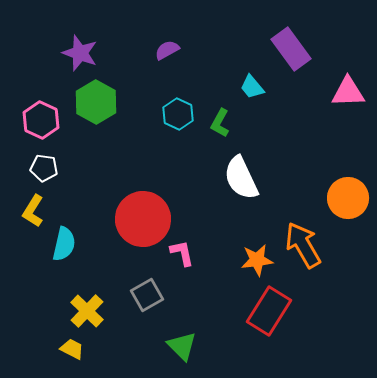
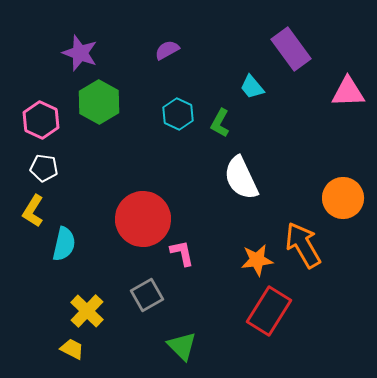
green hexagon: moved 3 px right
orange circle: moved 5 px left
